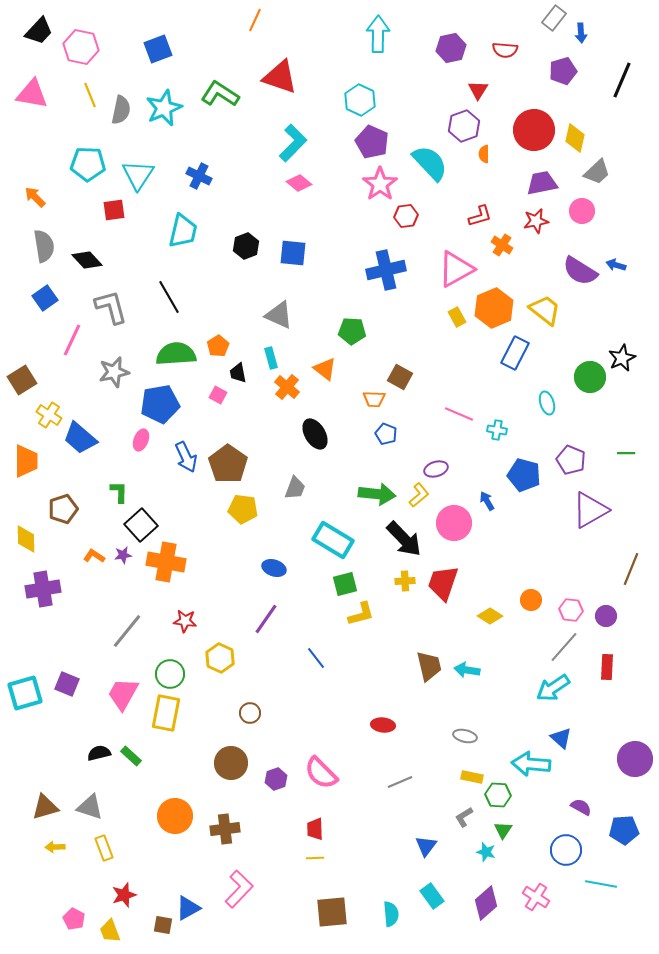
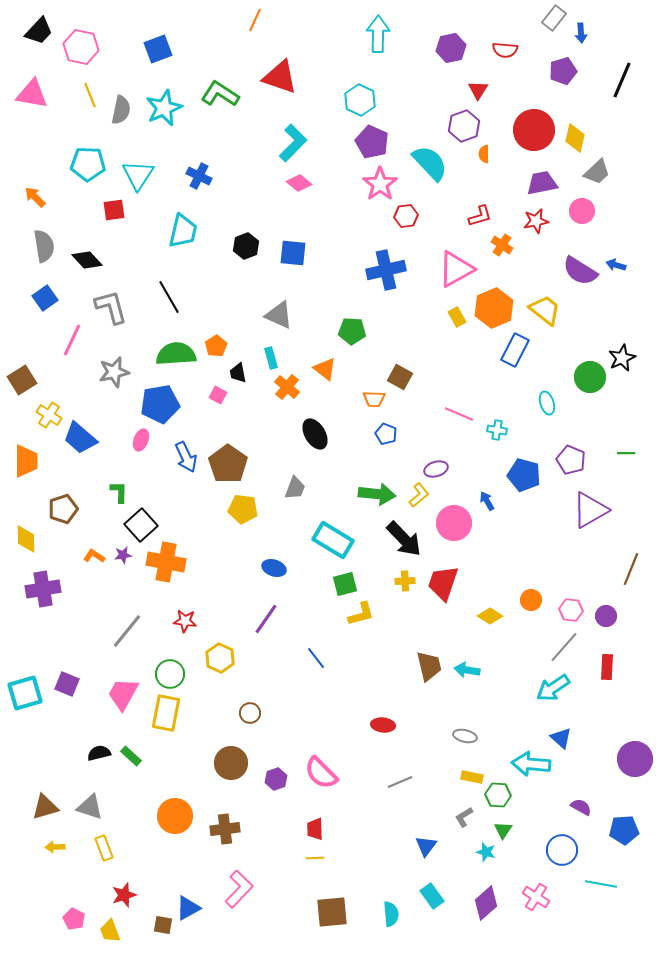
orange pentagon at (218, 346): moved 2 px left
blue rectangle at (515, 353): moved 3 px up
blue circle at (566, 850): moved 4 px left
